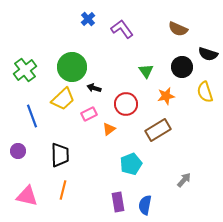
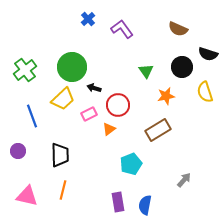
red circle: moved 8 px left, 1 px down
